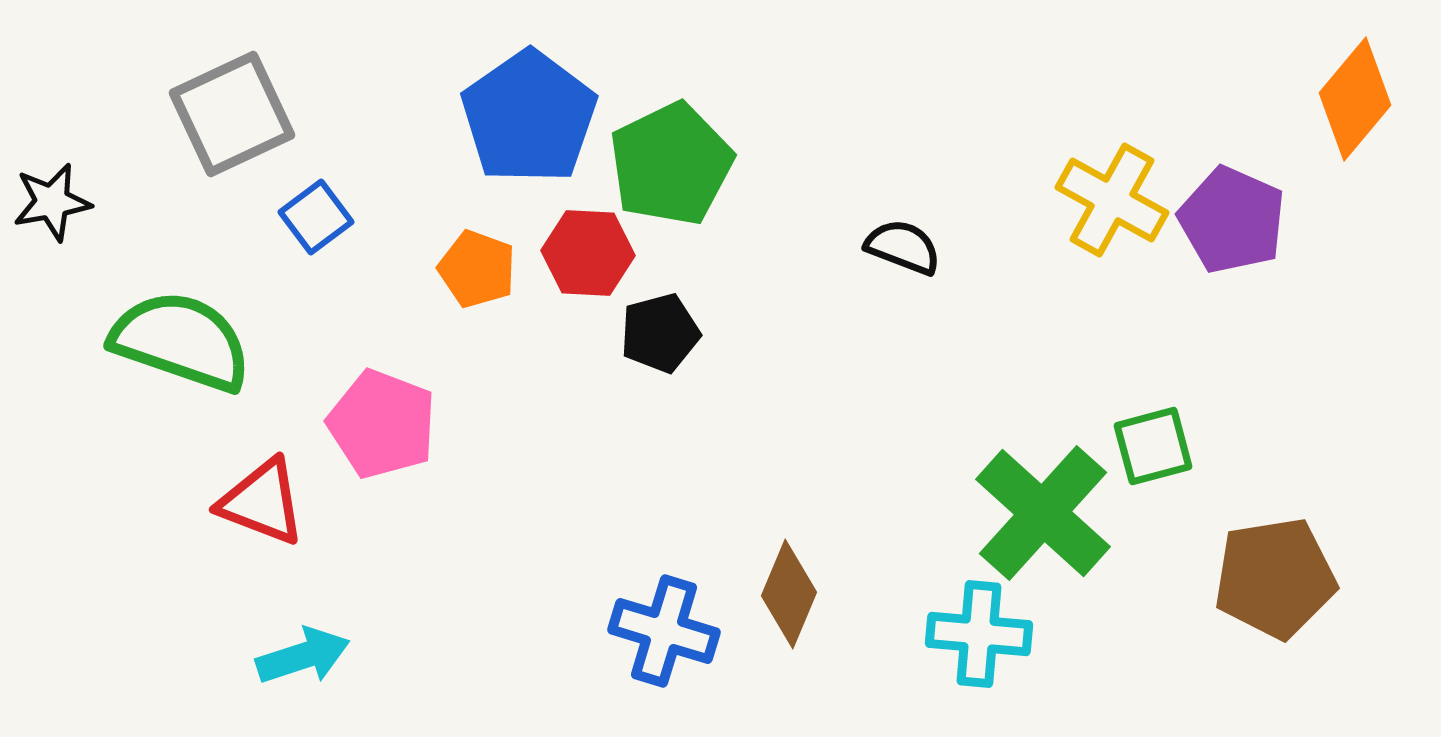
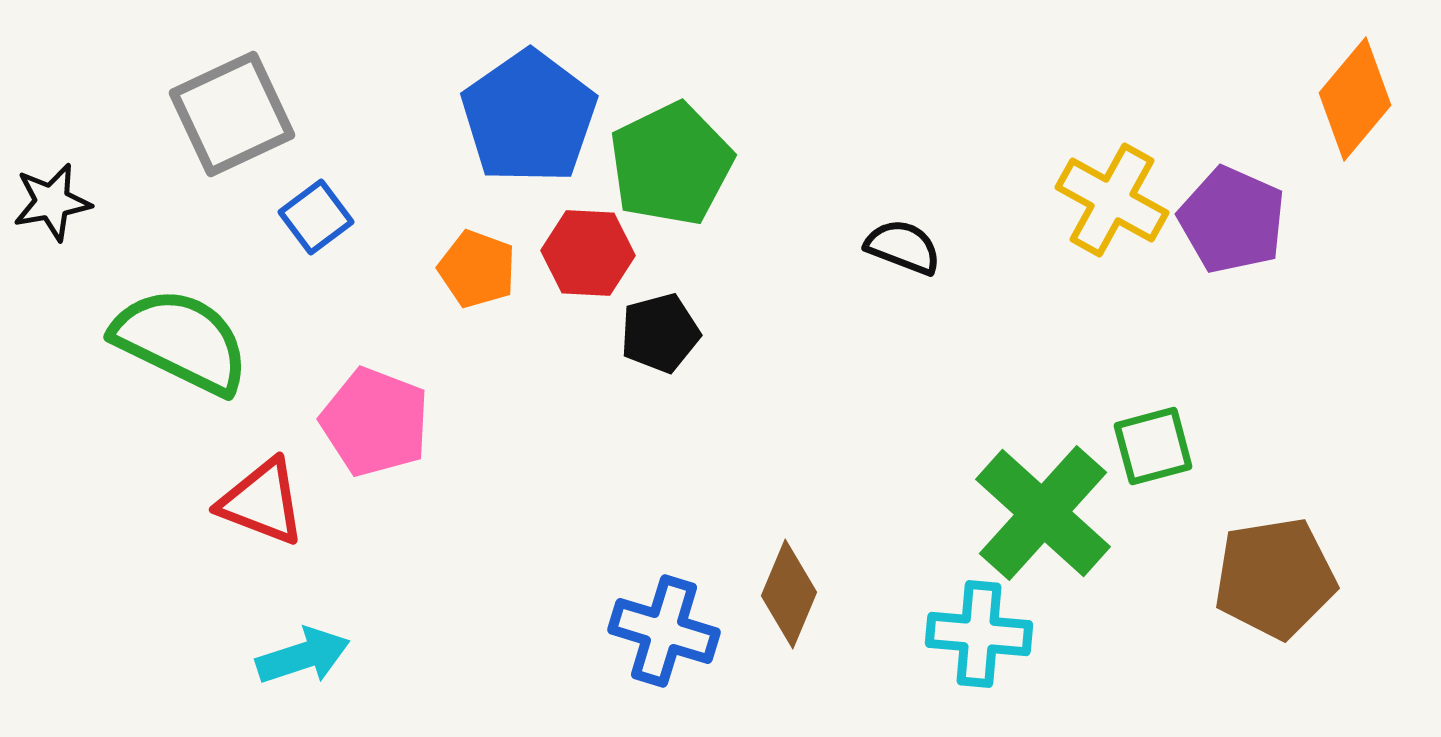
green semicircle: rotated 7 degrees clockwise
pink pentagon: moved 7 px left, 2 px up
